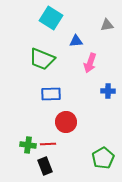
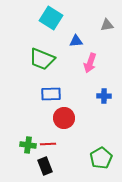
blue cross: moved 4 px left, 5 px down
red circle: moved 2 px left, 4 px up
green pentagon: moved 2 px left
